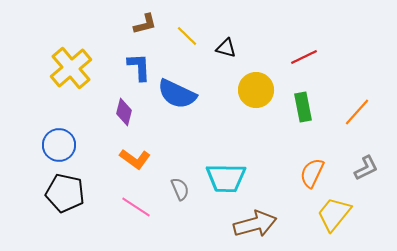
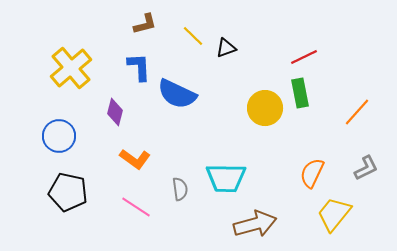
yellow line: moved 6 px right
black triangle: rotated 35 degrees counterclockwise
yellow circle: moved 9 px right, 18 px down
green rectangle: moved 3 px left, 14 px up
purple diamond: moved 9 px left
blue circle: moved 9 px up
gray semicircle: rotated 15 degrees clockwise
black pentagon: moved 3 px right, 1 px up
